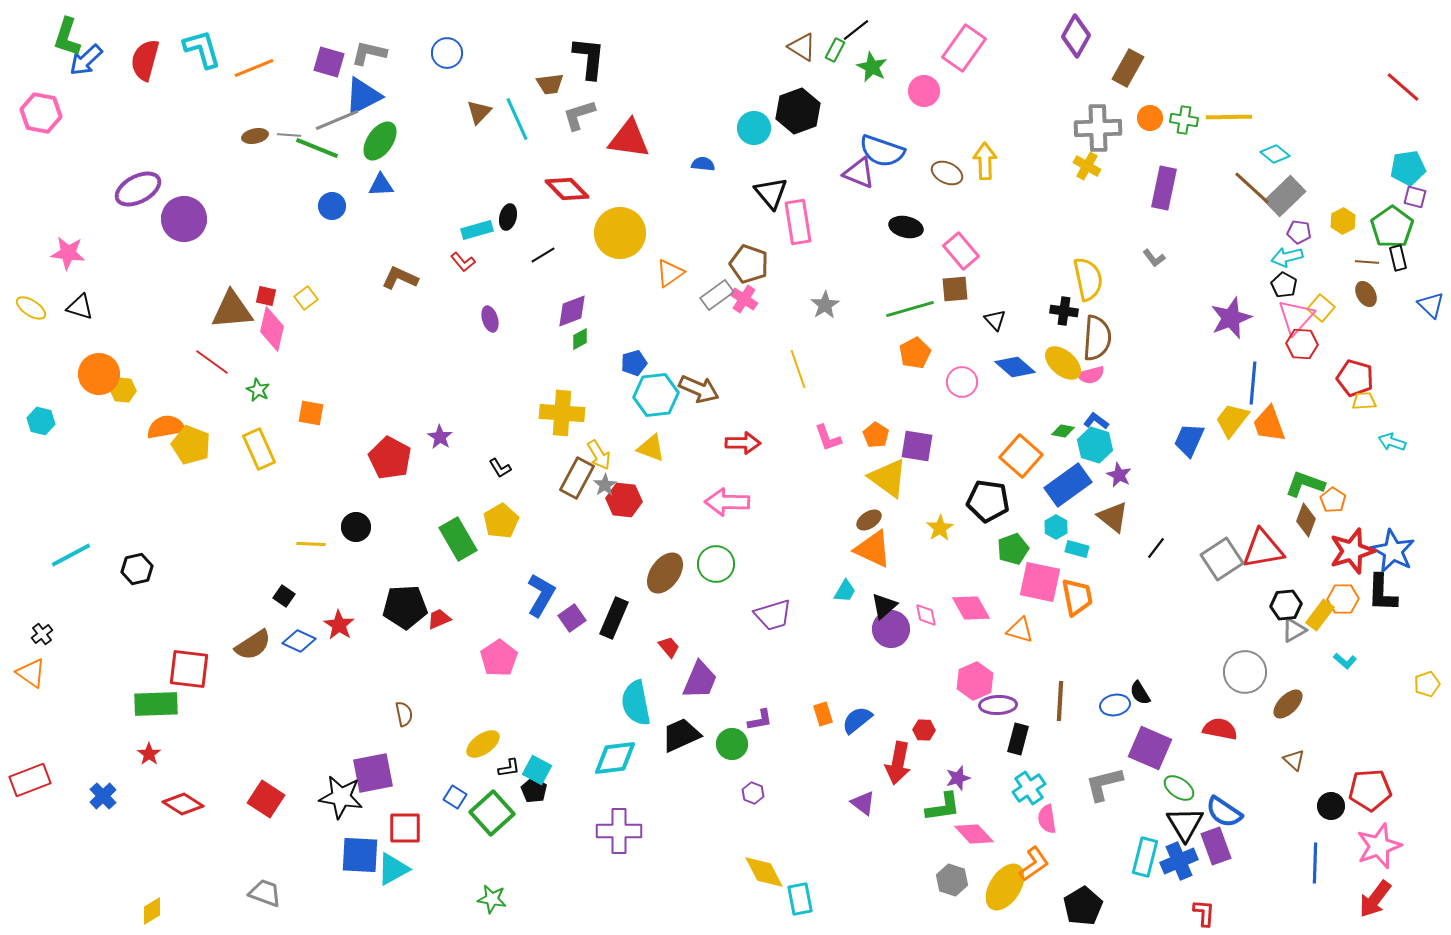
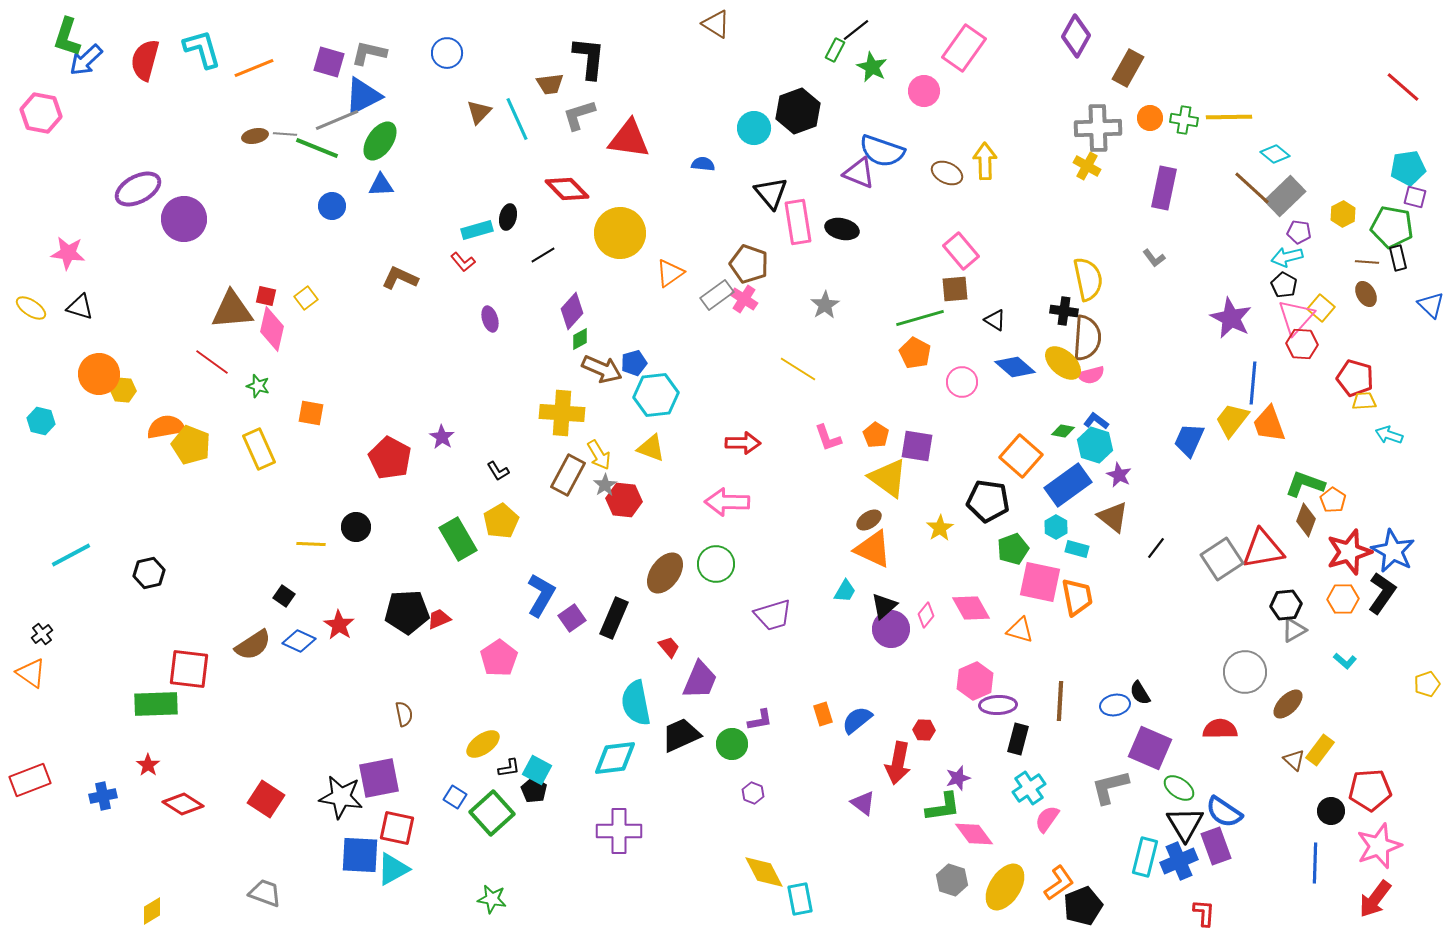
brown triangle at (802, 47): moved 86 px left, 23 px up
gray line at (289, 135): moved 4 px left, 1 px up
yellow hexagon at (1343, 221): moved 7 px up
black ellipse at (906, 227): moved 64 px left, 2 px down
green pentagon at (1392, 227): rotated 27 degrees counterclockwise
green line at (910, 309): moved 10 px right, 9 px down
purple diamond at (572, 311): rotated 27 degrees counterclockwise
purple star at (1231, 318): rotated 24 degrees counterclockwise
black triangle at (995, 320): rotated 15 degrees counterclockwise
brown semicircle at (1097, 338): moved 10 px left
orange pentagon at (915, 353): rotated 16 degrees counterclockwise
yellow line at (798, 369): rotated 39 degrees counterclockwise
brown arrow at (699, 389): moved 97 px left, 20 px up
green star at (258, 390): moved 4 px up; rotated 10 degrees counterclockwise
purple star at (440, 437): moved 2 px right
cyan arrow at (1392, 442): moved 3 px left, 7 px up
black L-shape at (500, 468): moved 2 px left, 3 px down
brown rectangle at (577, 478): moved 9 px left, 3 px up
red star at (1352, 551): moved 3 px left, 1 px down
black hexagon at (137, 569): moved 12 px right, 4 px down
black L-shape at (1382, 593): rotated 147 degrees counterclockwise
black pentagon at (405, 607): moved 2 px right, 5 px down
pink diamond at (926, 615): rotated 50 degrees clockwise
yellow rectangle at (1320, 615): moved 135 px down
red semicircle at (1220, 729): rotated 12 degrees counterclockwise
red star at (149, 754): moved 1 px left, 11 px down
purple square at (373, 773): moved 6 px right, 5 px down
gray L-shape at (1104, 784): moved 6 px right, 3 px down
blue cross at (103, 796): rotated 32 degrees clockwise
black circle at (1331, 806): moved 5 px down
pink semicircle at (1047, 819): rotated 44 degrees clockwise
red square at (405, 828): moved 8 px left; rotated 12 degrees clockwise
pink diamond at (974, 834): rotated 6 degrees clockwise
orange L-shape at (1034, 864): moved 25 px right, 19 px down
black pentagon at (1083, 906): rotated 9 degrees clockwise
